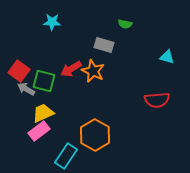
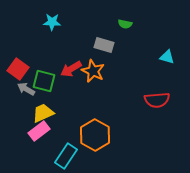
red square: moved 1 px left, 2 px up
